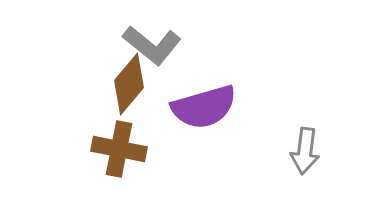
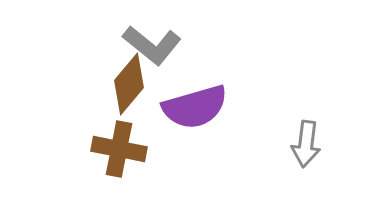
purple semicircle: moved 9 px left
gray arrow: moved 1 px right, 7 px up
